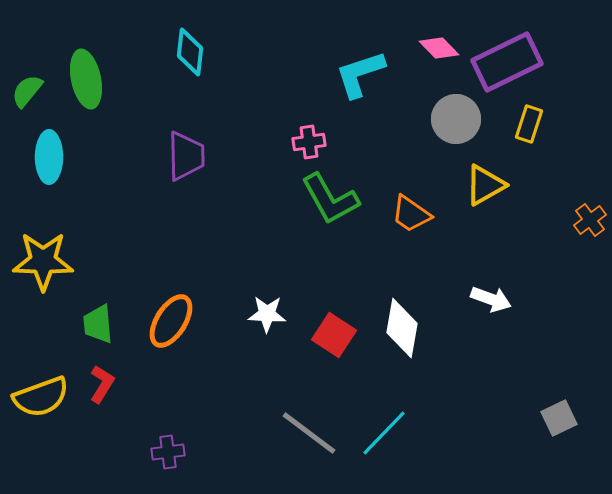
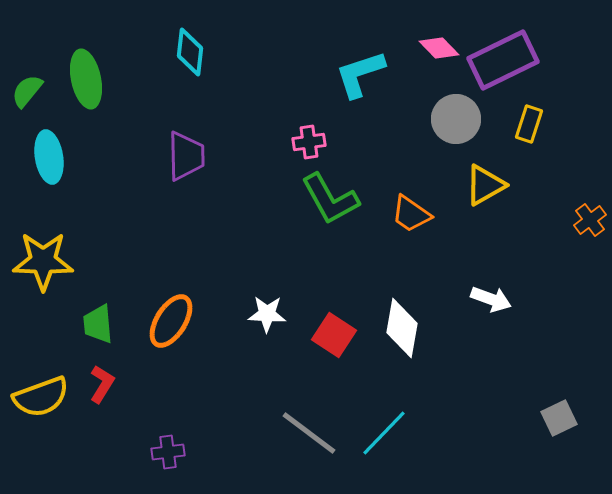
purple rectangle: moved 4 px left, 2 px up
cyan ellipse: rotated 9 degrees counterclockwise
